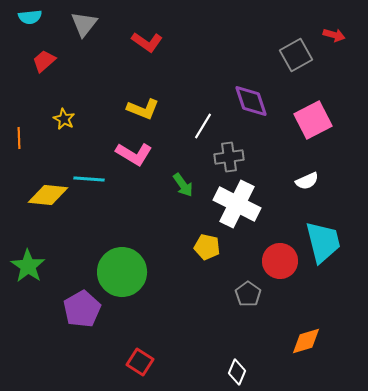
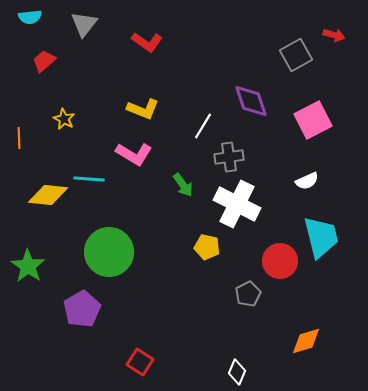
cyan trapezoid: moved 2 px left, 5 px up
green circle: moved 13 px left, 20 px up
gray pentagon: rotated 10 degrees clockwise
